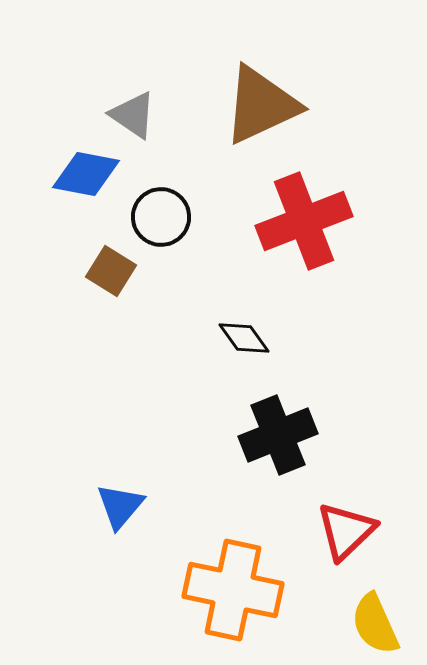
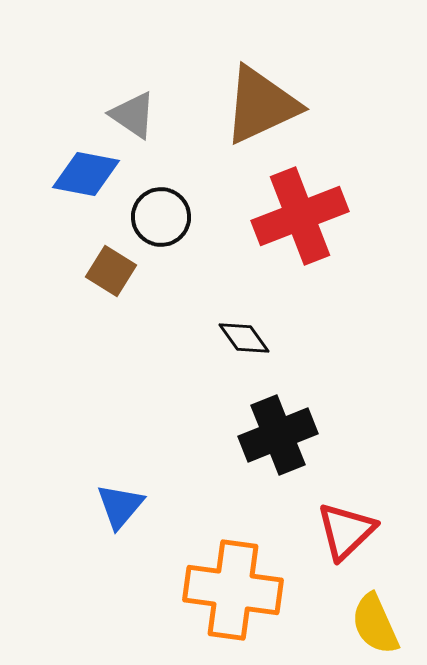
red cross: moved 4 px left, 5 px up
orange cross: rotated 4 degrees counterclockwise
